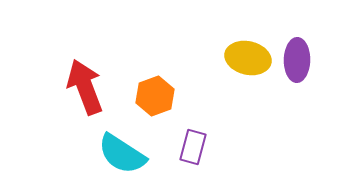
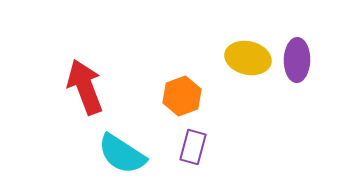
orange hexagon: moved 27 px right
